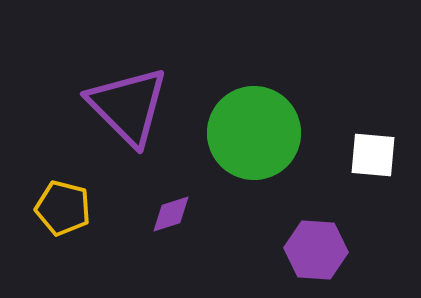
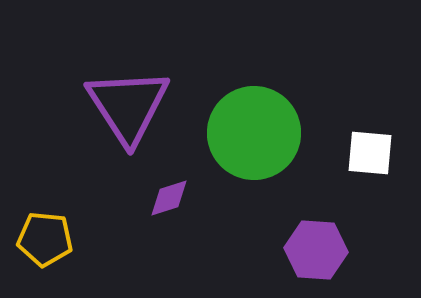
purple triangle: rotated 12 degrees clockwise
white square: moved 3 px left, 2 px up
yellow pentagon: moved 18 px left, 31 px down; rotated 8 degrees counterclockwise
purple diamond: moved 2 px left, 16 px up
